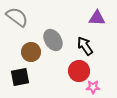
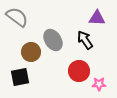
black arrow: moved 6 px up
pink star: moved 6 px right, 3 px up
